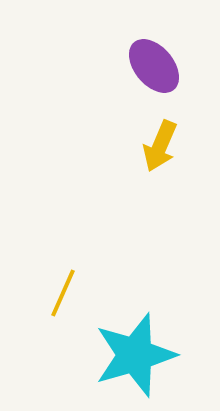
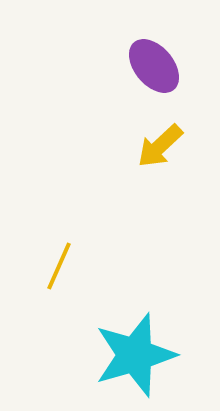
yellow arrow: rotated 24 degrees clockwise
yellow line: moved 4 px left, 27 px up
